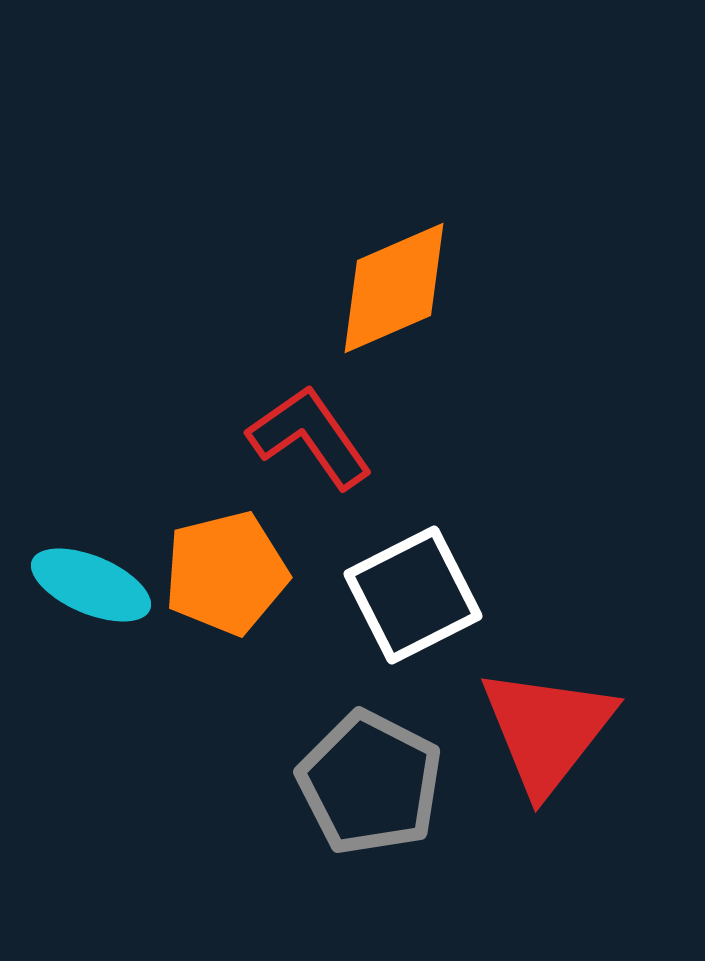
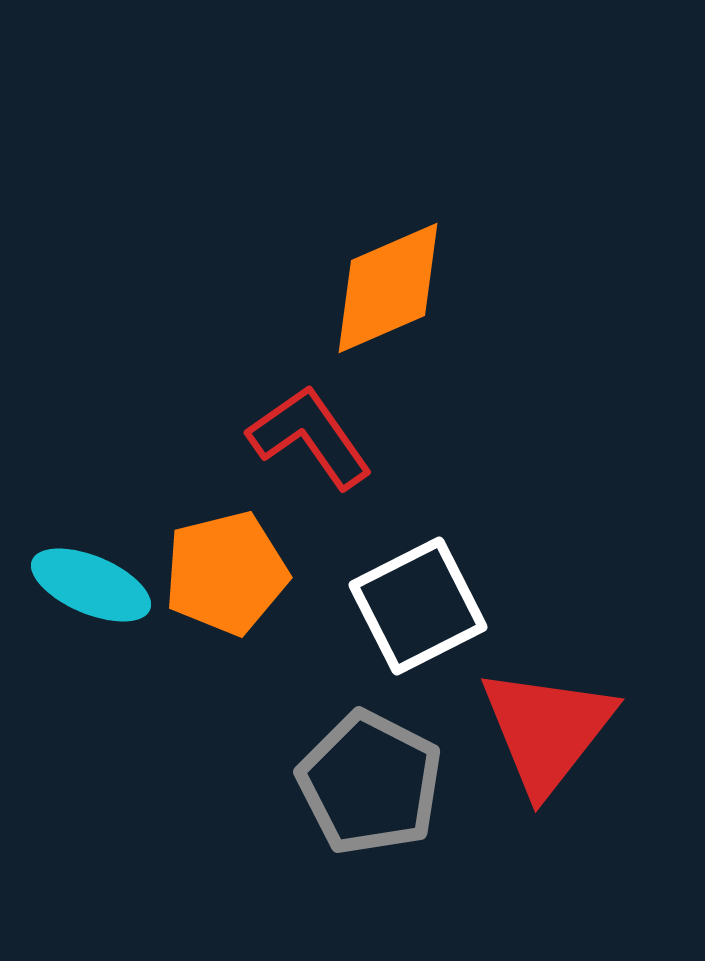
orange diamond: moved 6 px left
white square: moved 5 px right, 11 px down
